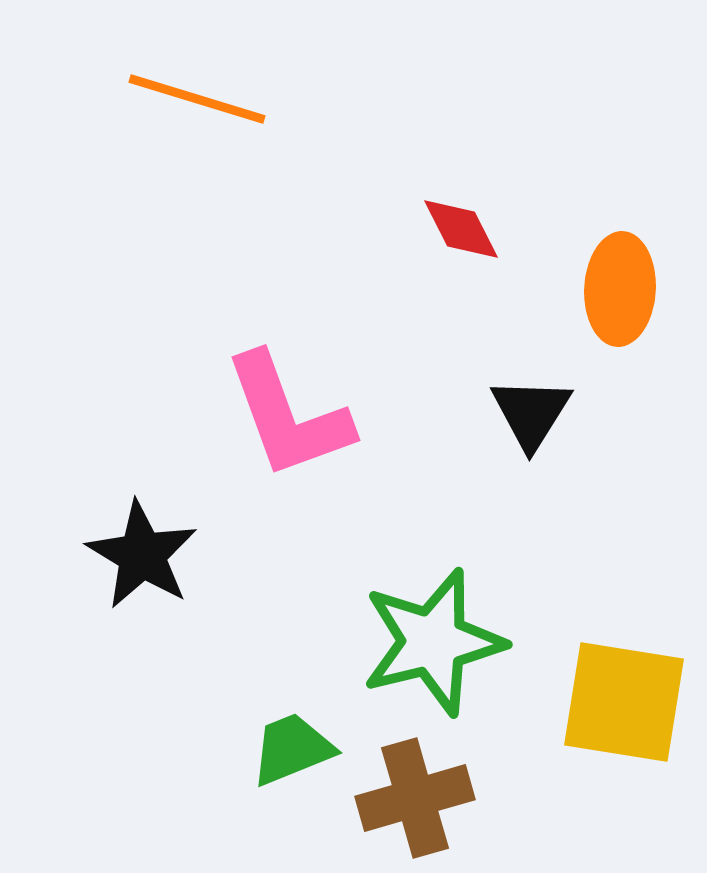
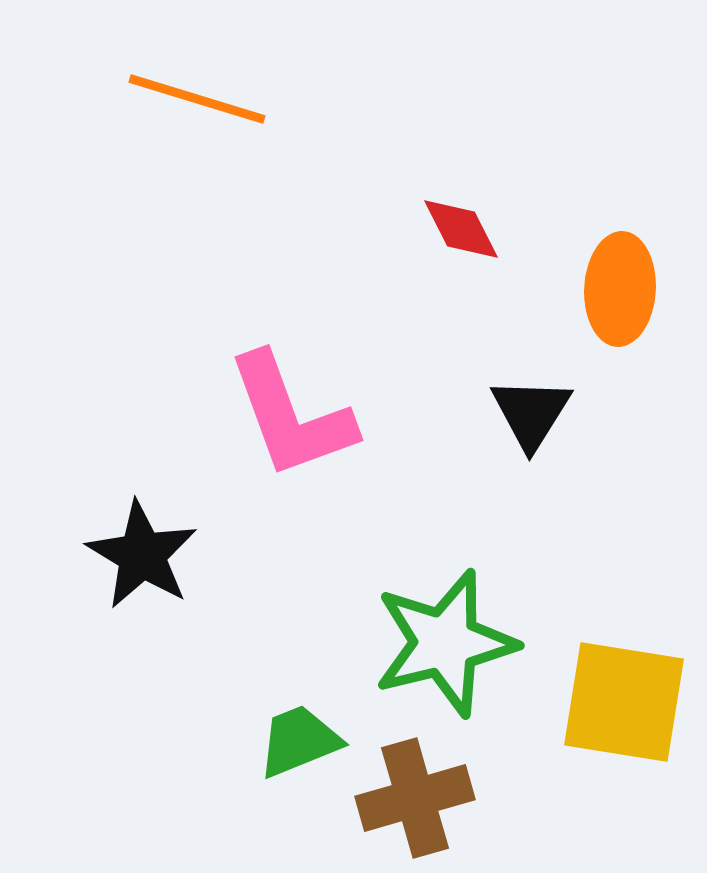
pink L-shape: moved 3 px right
green star: moved 12 px right, 1 px down
green trapezoid: moved 7 px right, 8 px up
